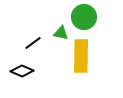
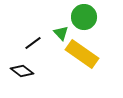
green triangle: rotated 35 degrees clockwise
yellow rectangle: moved 1 px right, 2 px up; rotated 56 degrees counterclockwise
black diamond: rotated 15 degrees clockwise
